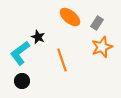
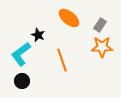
orange ellipse: moved 1 px left, 1 px down
gray rectangle: moved 3 px right, 2 px down
black star: moved 2 px up
orange star: rotated 20 degrees clockwise
cyan L-shape: moved 1 px right, 1 px down
